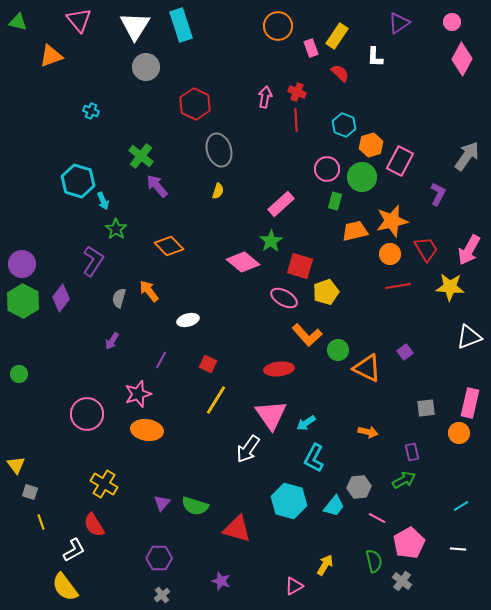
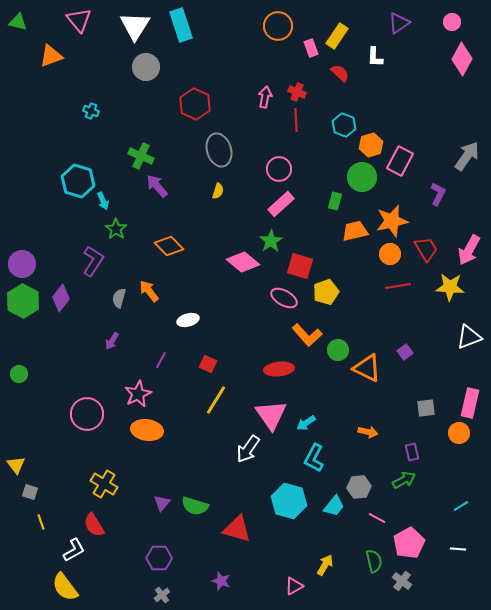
green cross at (141, 156): rotated 15 degrees counterclockwise
pink circle at (327, 169): moved 48 px left
pink star at (138, 394): rotated 8 degrees counterclockwise
